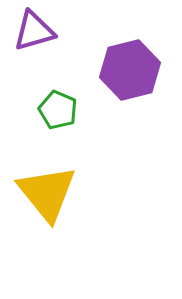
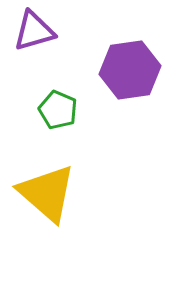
purple hexagon: rotated 6 degrees clockwise
yellow triangle: rotated 10 degrees counterclockwise
